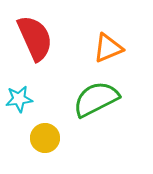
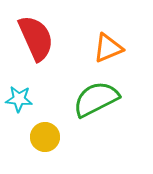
red semicircle: moved 1 px right
cyan star: rotated 12 degrees clockwise
yellow circle: moved 1 px up
